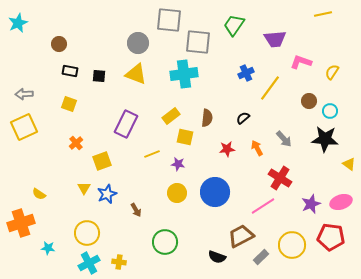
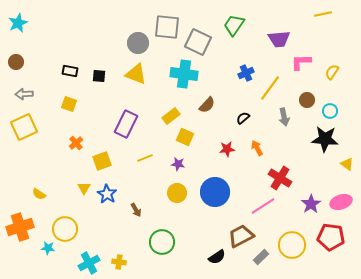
gray square at (169, 20): moved 2 px left, 7 px down
purple trapezoid at (275, 39): moved 4 px right
gray square at (198, 42): rotated 20 degrees clockwise
brown circle at (59, 44): moved 43 px left, 18 px down
pink L-shape at (301, 62): rotated 20 degrees counterclockwise
cyan cross at (184, 74): rotated 16 degrees clockwise
brown circle at (309, 101): moved 2 px left, 1 px up
brown semicircle at (207, 118): moved 13 px up; rotated 36 degrees clockwise
yellow square at (185, 137): rotated 12 degrees clockwise
gray arrow at (284, 139): moved 22 px up; rotated 30 degrees clockwise
yellow line at (152, 154): moved 7 px left, 4 px down
yellow triangle at (349, 164): moved 2 px left
blue star at (107, 194): rotated 18 degrees counterclockwise
purple star at (311, 204): rotated 12 degrees counterclockwise
orange cross at (21, 223): moved 1 px left, 4 px down
yellow circle at (87, 233): moved 22 px left, 4 px up
green circle at (165, 242): moved 3 px left
black semicircle at (217, 257): rotated 54 degrees counterclockwise
